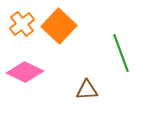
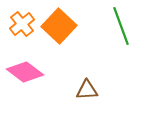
green line: moved 27 px up
pink diamond: rotated 12 degrees clockwise
